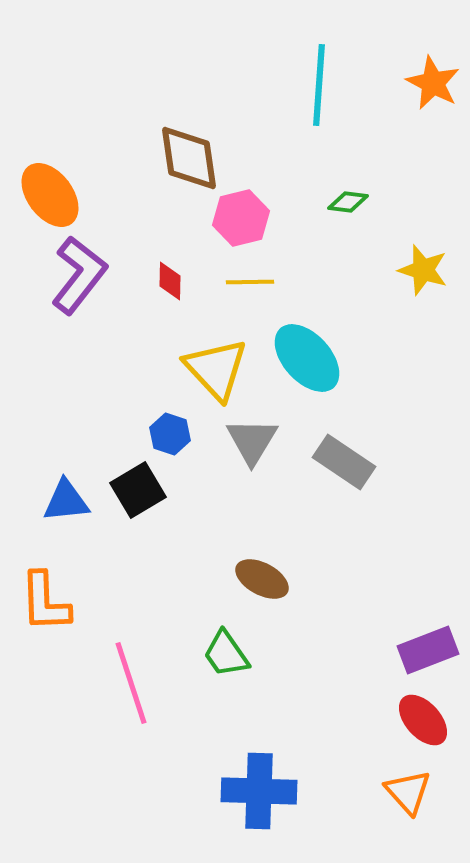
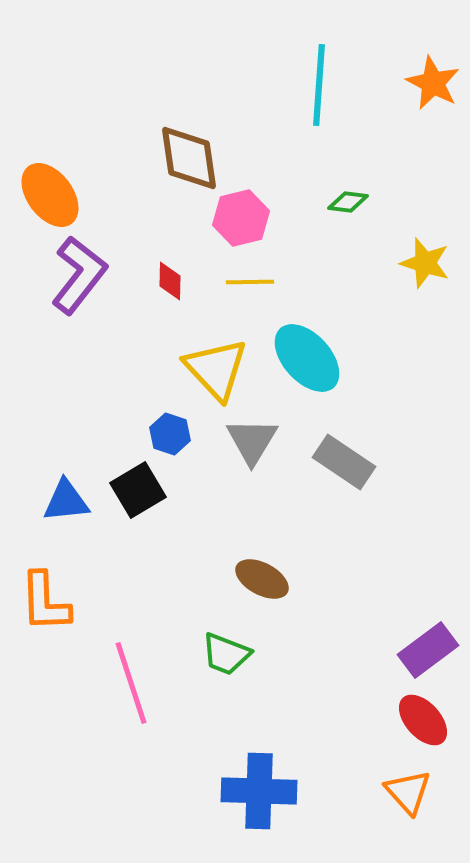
yellow star: moved 2 px right, 7 px up
purple rectangle: rotated 16 degrees counterclockwise
green trapezoid: rotated 34 degrees counterclockwise
